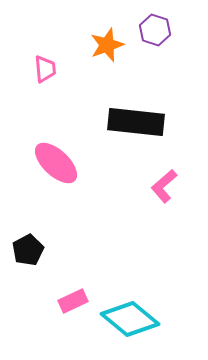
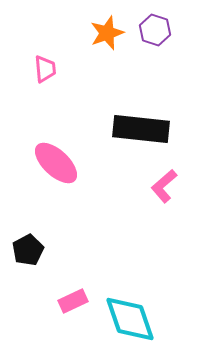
orange star: moved 12 px up
black rectangle: moved 5 px right, 7 px down
cyan diamond: rotated 32 degrees clockwise
